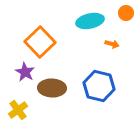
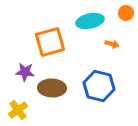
orange square: moved 10 px right; rotated 28 degrees clockwise
purple star: rotated 24 degrees counterclockwise
